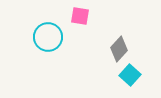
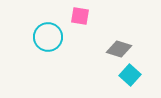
gray diamond: rotated 65 degrees clockwise
